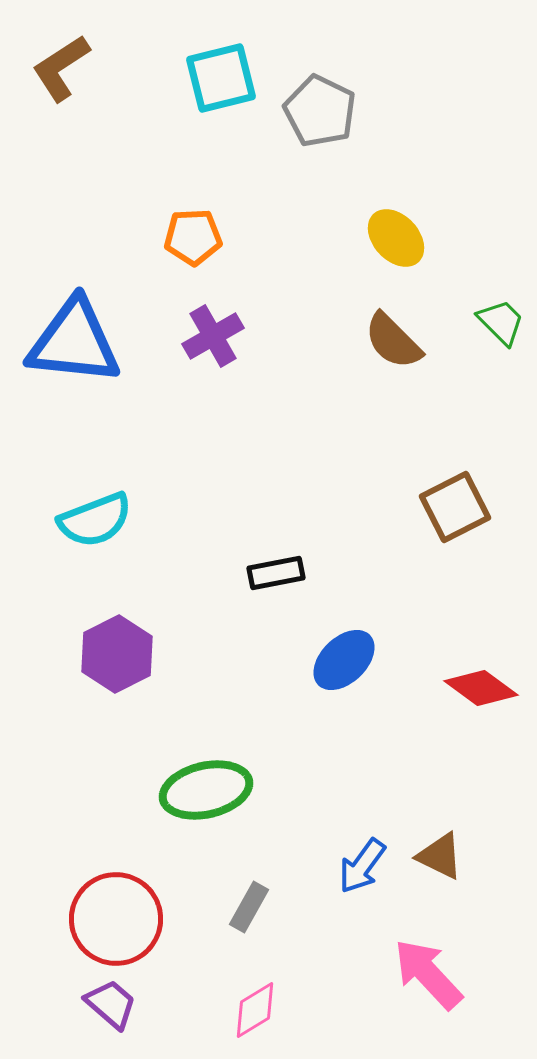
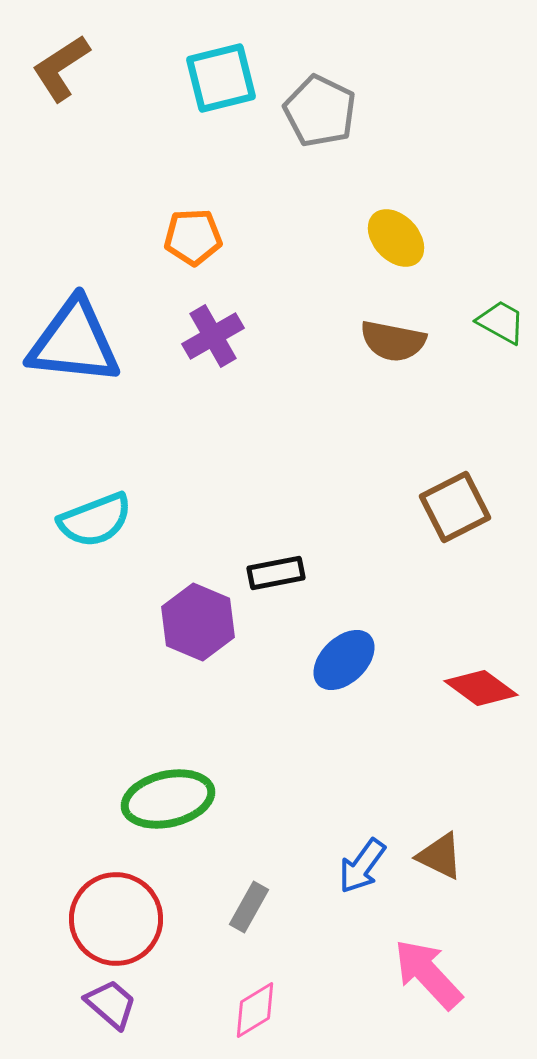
green trapezoid: rotated 16 degrees counterclockwise
brown semicircle: rotated 34 degrees counterclockwise
purple hexagon: moved 81 px right, 32 px up; rotated 10 degrees counterclockwise
green ellipse: moved 38 px left, 9 px down
